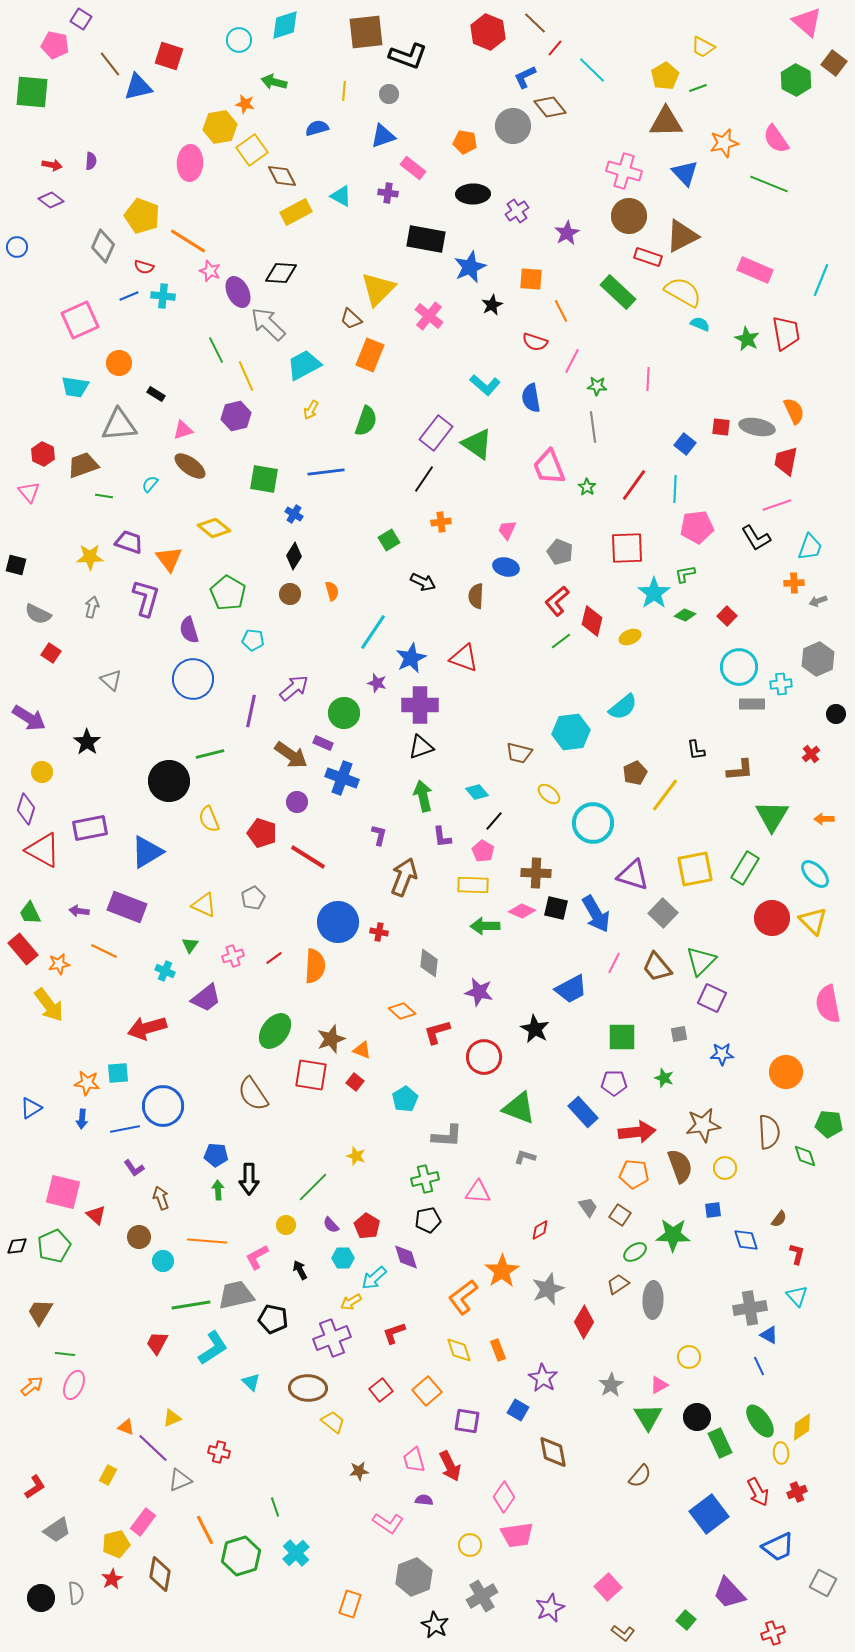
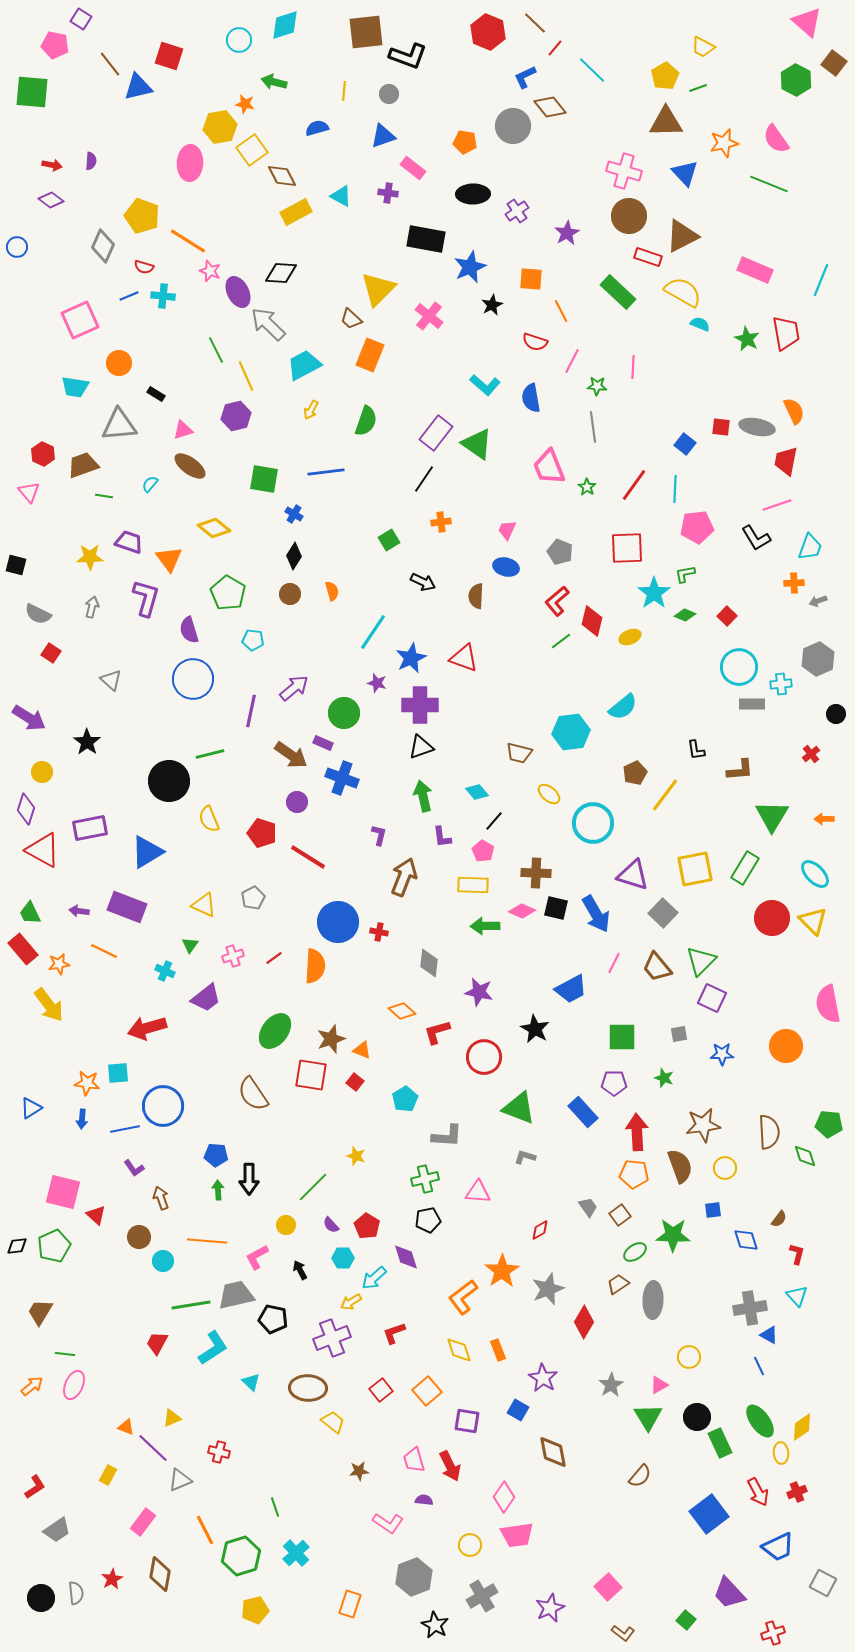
pink line at (648, 379): moved 15 px left, 12 px up
orange circle at (786, 1072): moved 26 px up
red arrow at (637, 1132): rotated 87 degrees counterclockwise
brown square at (620, 1215): rotated 20 degrees clockwise
yellow pentagon at (116, 1544): moved 139 px right, 66 px down
